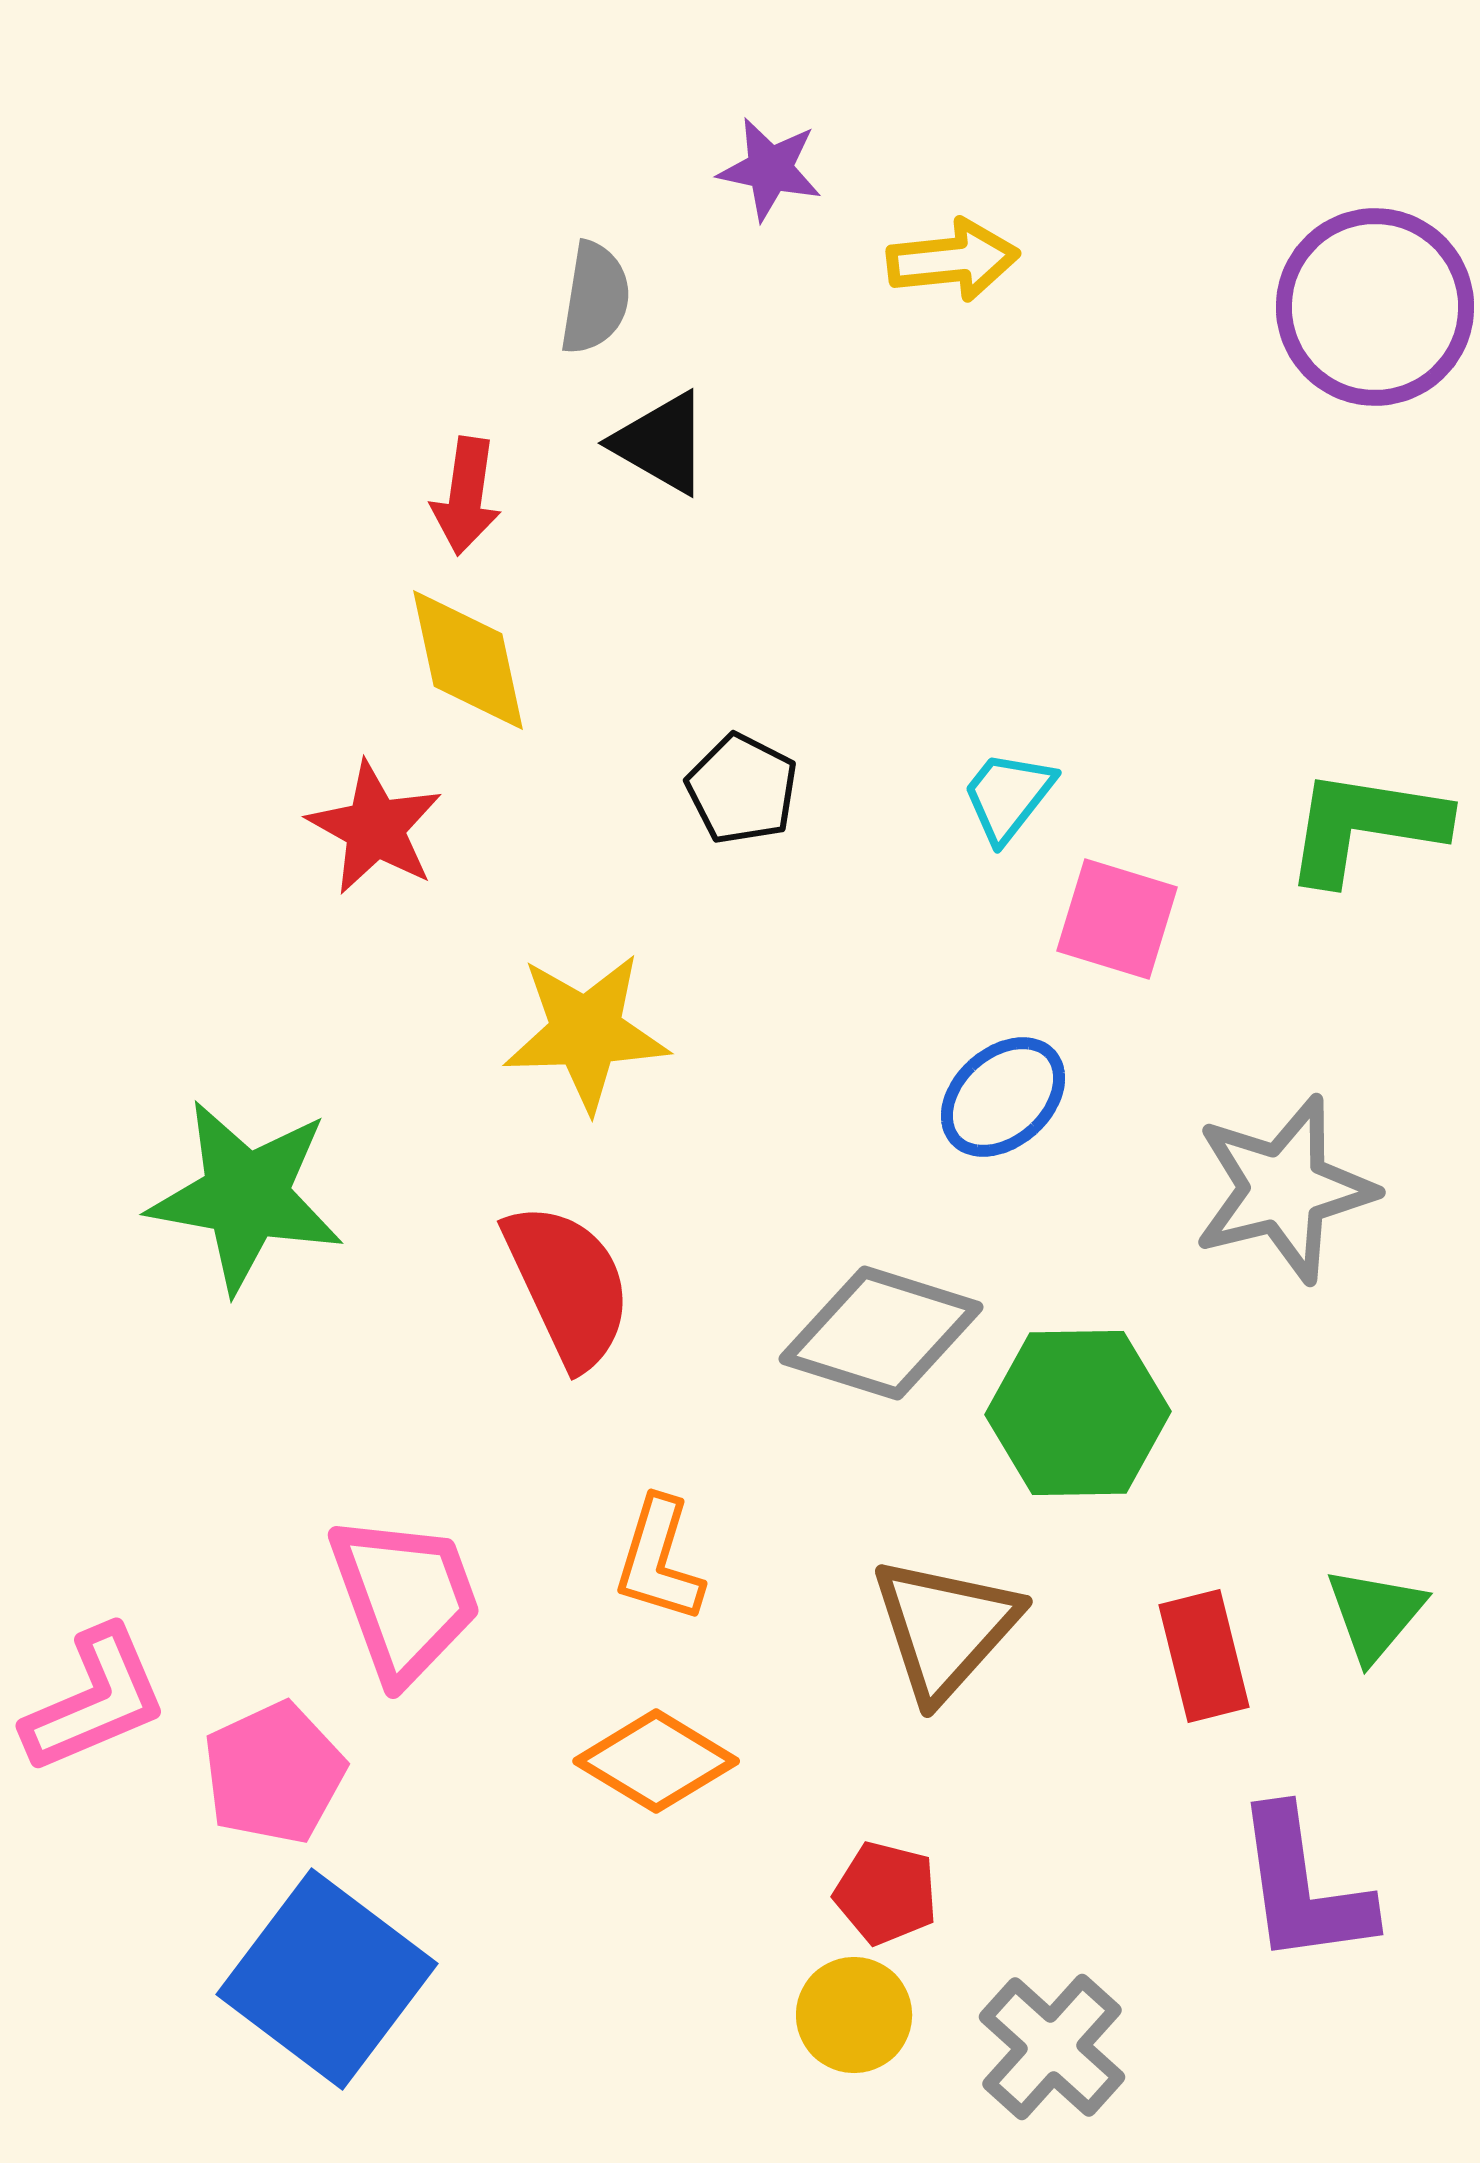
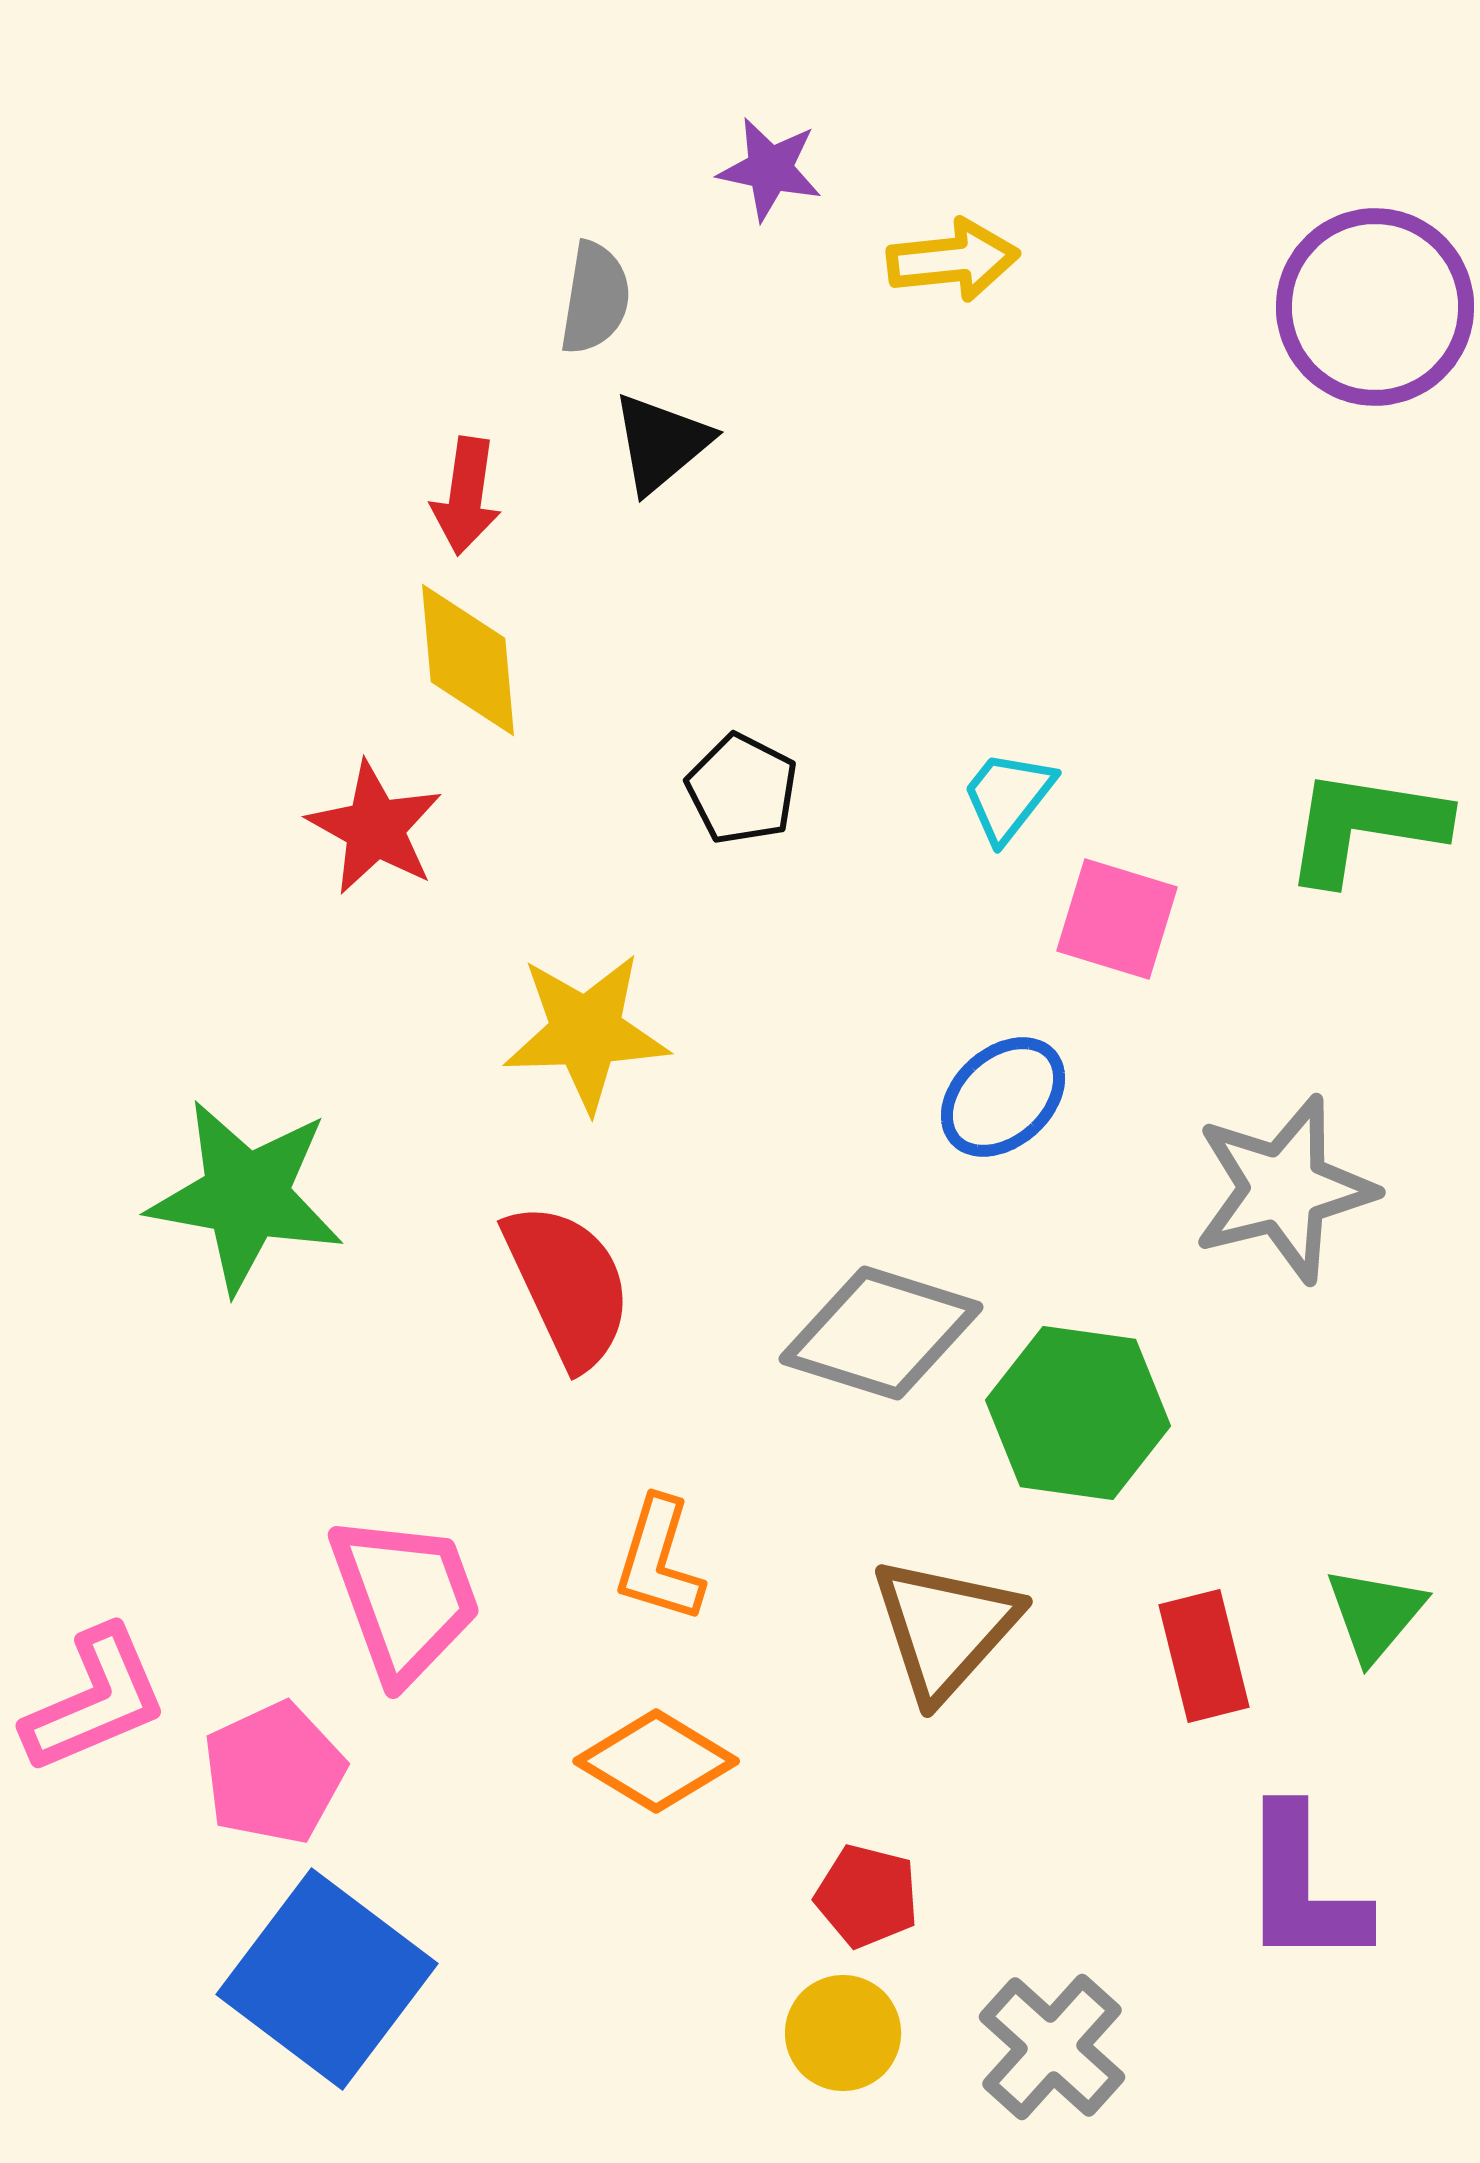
black triangle: rotated 50 degrees clockwise
yellow diamond: rotated 7 degrees clockwise
green hexagon: rotated 9 degrees clockwise
purple L-shape: rotated 8 degrees clockwise
red pentagon: moved 19 px left, 3 px down
yellow circle: moved 11 px left, 18 px down
